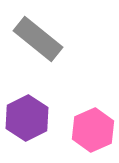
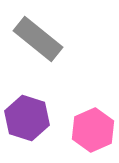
purple hexagon: rotated 15 degrees counterclockwise
